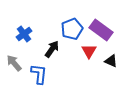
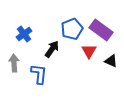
gray arrow: rotated 36 degrees clockwise
